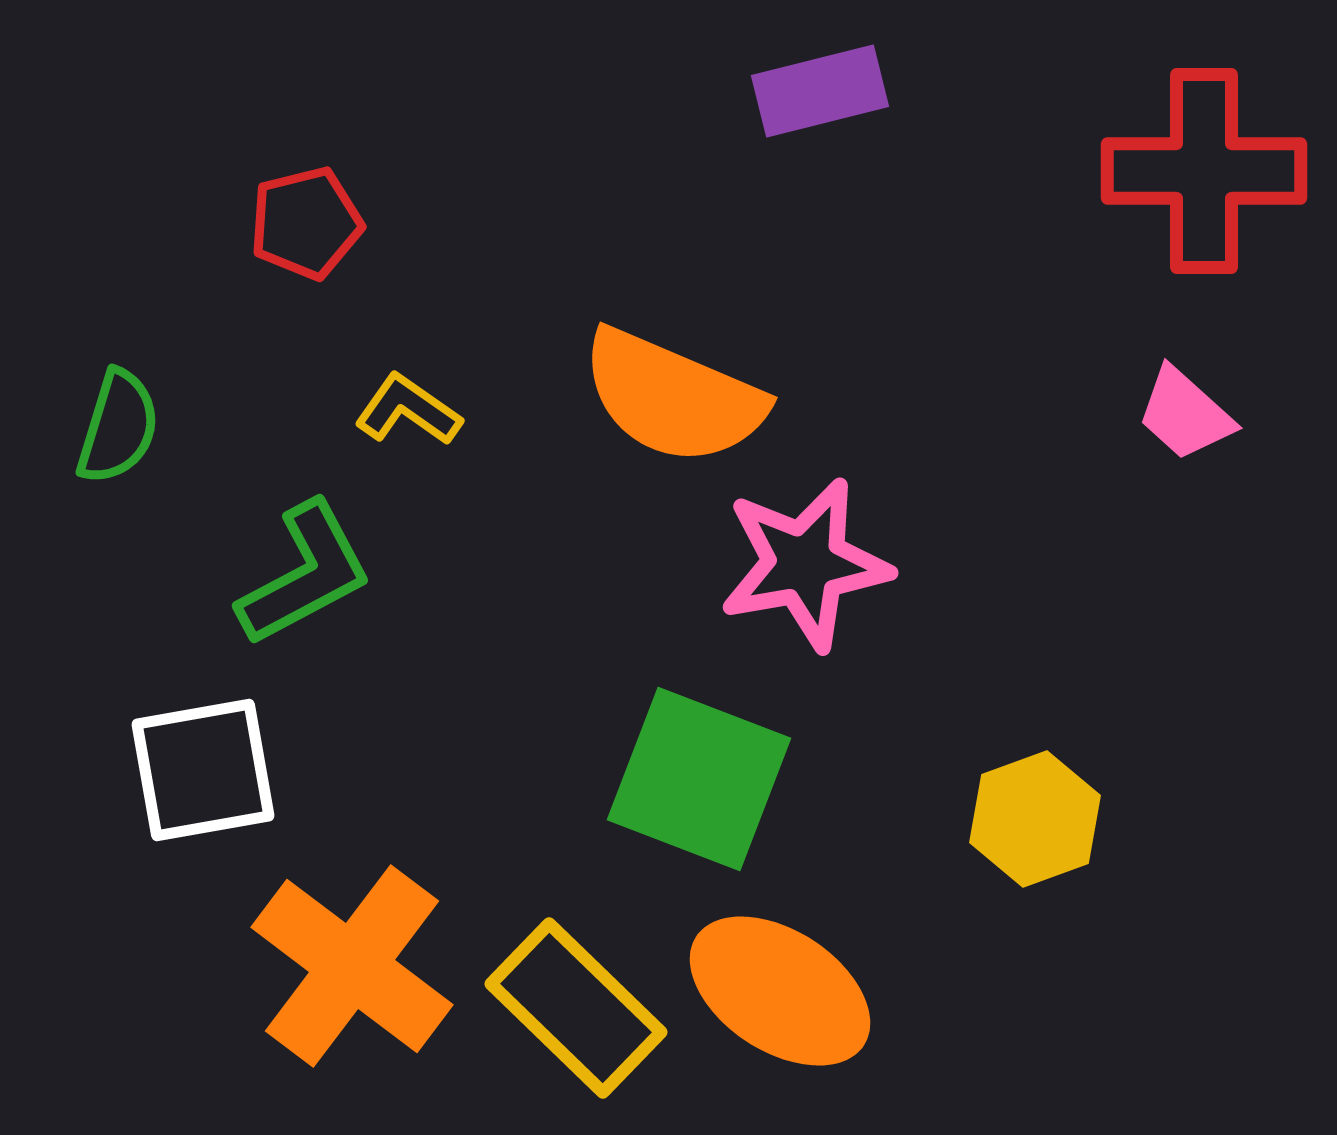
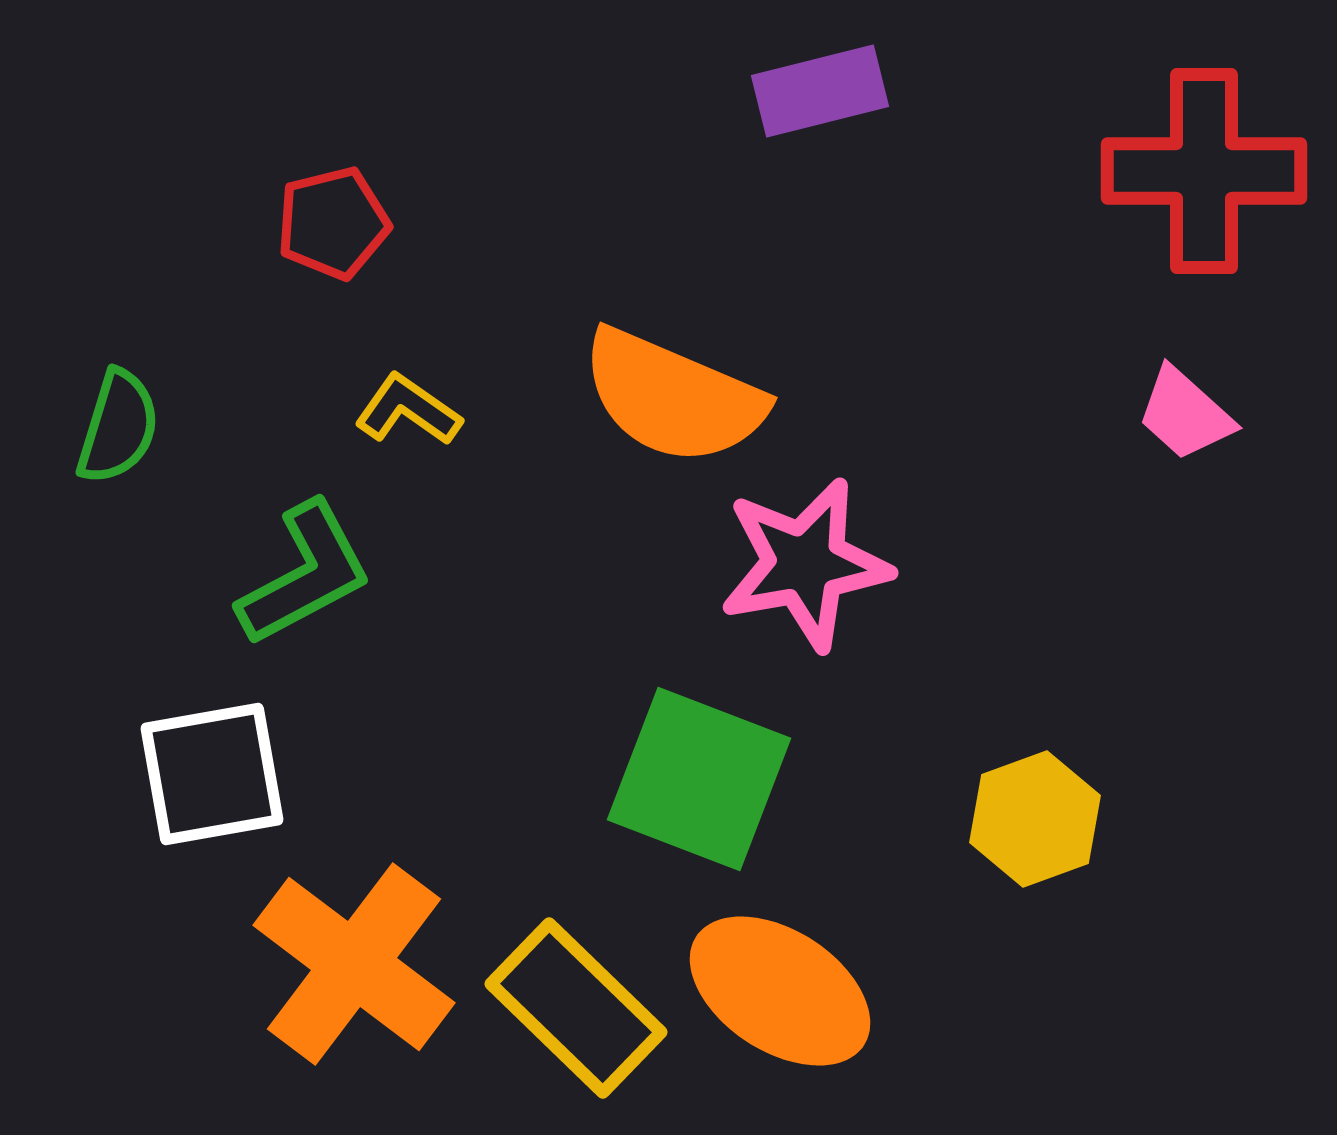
red pentagon: moved 27 px right
white square: moved 9 px right, 4 px down
orange cross: moved 2 px right, 2 px up
